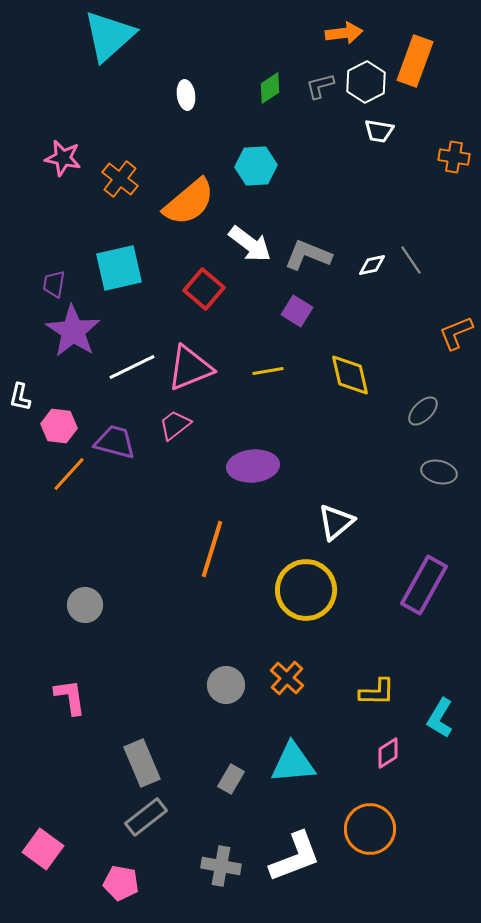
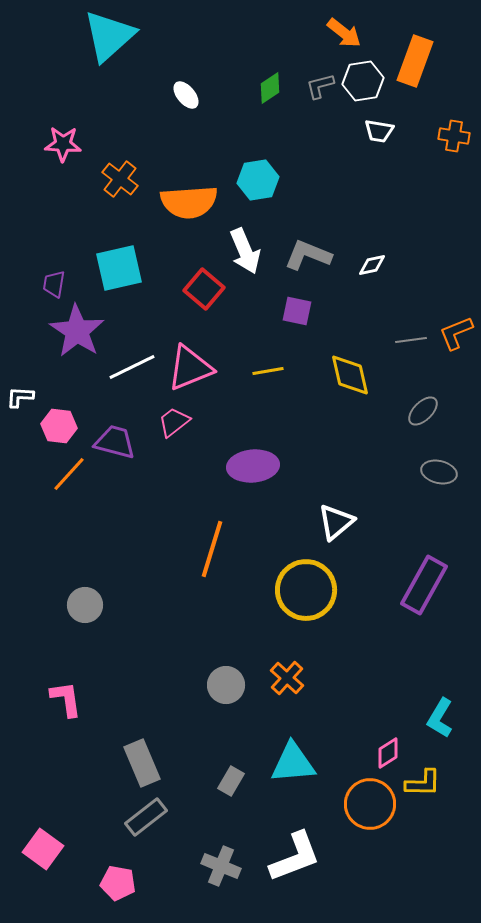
orange arrow at (344, 33): rotated 45 degrees clockwise
white hexagon at (366, 82): moved 3 px left, 1 px up; rotated 18 degrees clockwise
white ellipse at (186, 95): rotated 32 degrees counterclockwise
orange cross at (454, 157): moved 21 px up
pink star at (63, 158): moved 14 px up; rotated 9 degrees counterclockwise
cyan hexagon at (256, 166): moved 2 px right, 14 px down; rotated 6 degrees counterclockwise
orange semicircle at (189, 202): rotated 36 degrees clockwise
white arrow at (250, 244): moved 5 px left, 7 px down; rotated 30 degrees clockwise
gray line at (411, 260): moved 80 px down; rotated 64 degrees counterclockwise
purple square at (297, 311): rotated 20 degrees counterclockwise
purple star at (73, 331): moved 4 px right
white L-shape at (20, 397): rotated 80 degrees clockwise
pink trapezoid at (175, 425): moved 1 px left, 3 px up
yellow L-shape at (377, 692): moved 46 px right, 91 px down
pink L-shape at (70, 697): moved 4 px left, 2 px down
gray rectangle at (231, 779): moved 2 px down
orange circle at (370, 829): moved 25 px up
gray cross at (221, 866): rotated 12 degrees clockwise
pink pentagon at (121, 883): moved 3 px left
